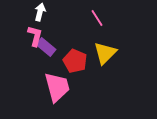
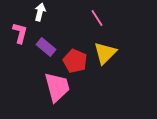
pink L-shape: moved 15 px left, 3 px up
